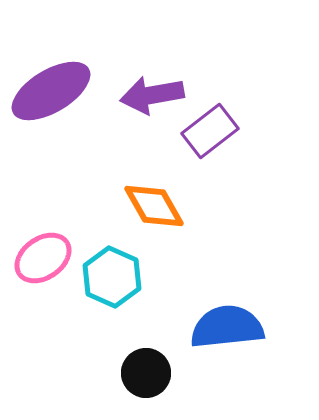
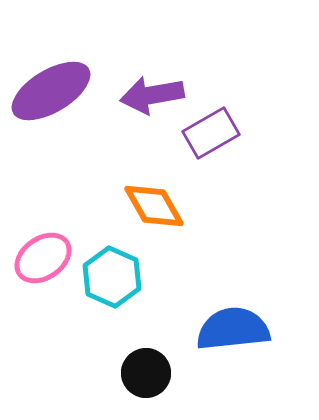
purple rectangle: moved 1 px right, 2 px down; rotated 8 degrees clockwise
blue semicircle: moved 6 px right, 2 px down
